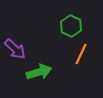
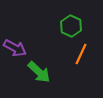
purple arrow: moved 1 px up; rotated 15 degrees counterclockwise
green arrow: rotated 60 degrees clockwise
